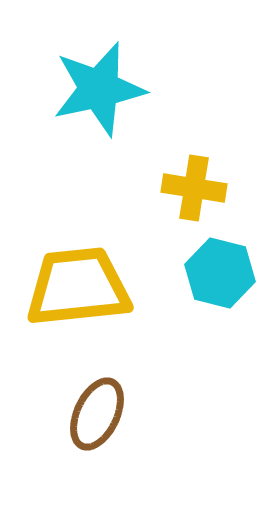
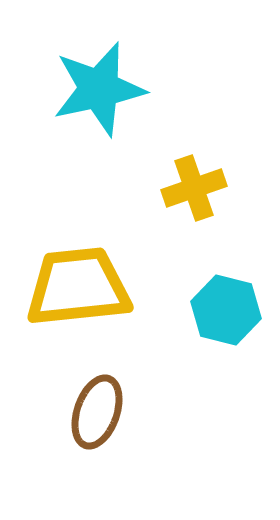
yellow cross: rotated 28 degrees counterclockwise
cyan hexagon: moved 6 px right, 37 px down
brown ellipse: moved 2 px up; rotated 6 degrees counterclockwise
